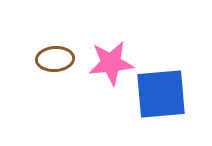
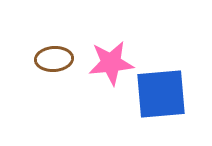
brown ellipse: moved 1 px left
